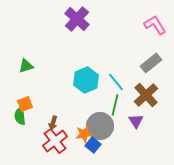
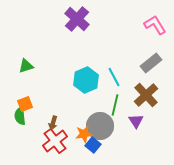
cyan line: moved 2 px left, 5 px up; rotated 12 degrees clockwise
